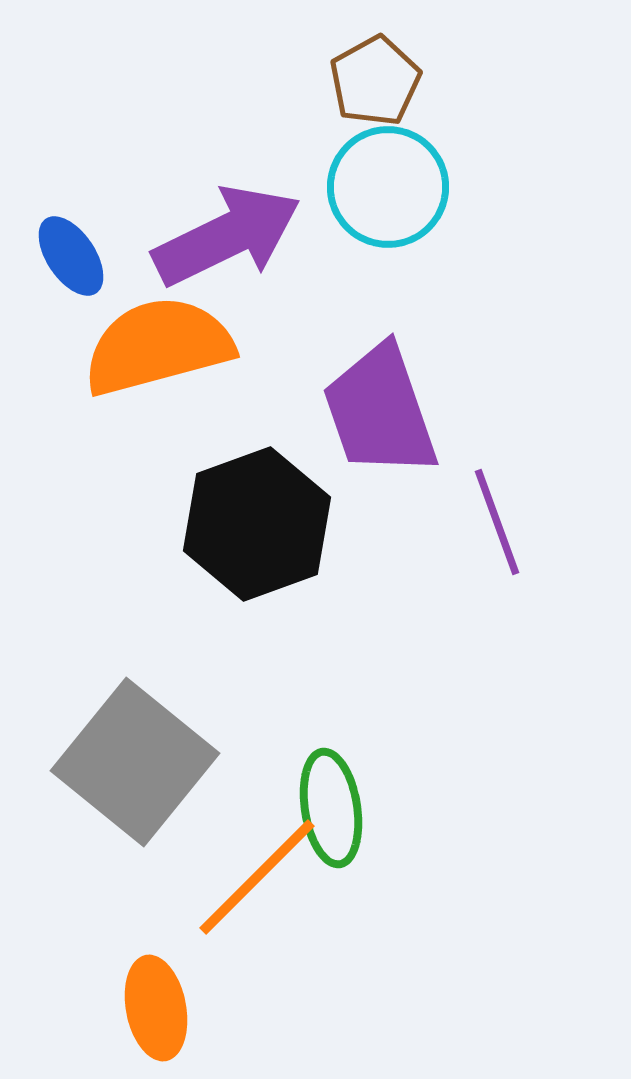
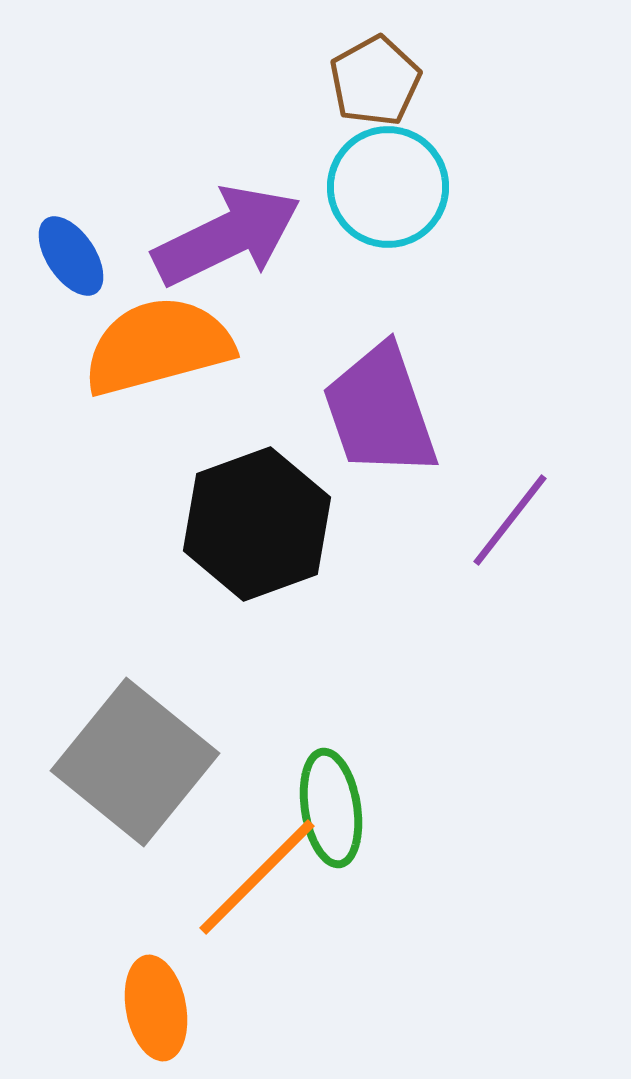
purple line: moved 13 px right, 2 px up; rotated 58 degrees clockwise
